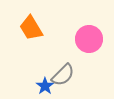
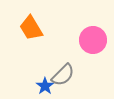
pink circle: moved 4 px right, 1 px down
